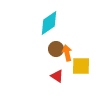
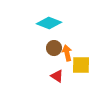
cyan diamond: rotated 55 degrees clockwise
brown circle: moved 2 px left, 1 px up
yellow square: moved 1 px up
